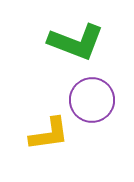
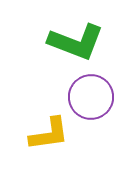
purple circle: moved 1 px left, 3 px up
